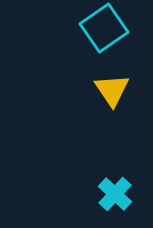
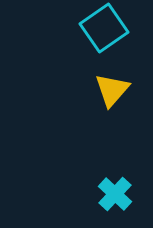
yellow triangle: rotated 15 degrees clockwise
